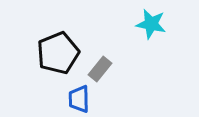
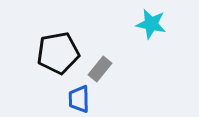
black pentagon: rotated 12 degrees clockwise
